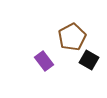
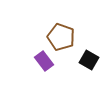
brown pentagon: moved 11 px left; rotated 24 degrees counterclockwise
